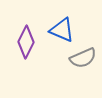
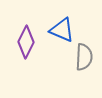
gray semicircle: moved 1 px right, 1 px up; rotated 64 degrees counterclockwise
